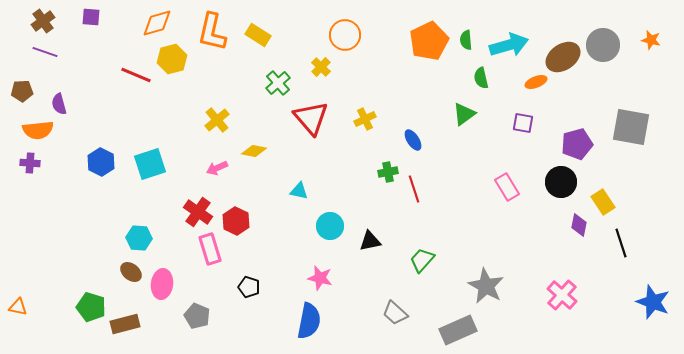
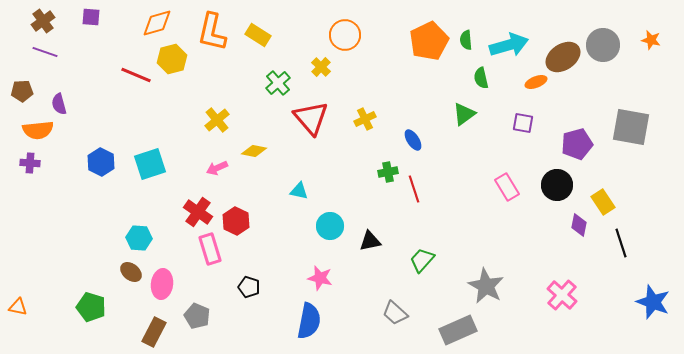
black circle at (561, 182): moved 4 px left, 3 px down
brown rectangle at (125, 324): moved 29 px right, 8 px down; rotated 48 degrees counterclockwise
